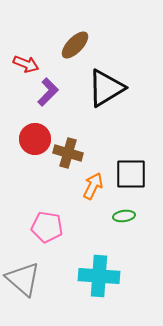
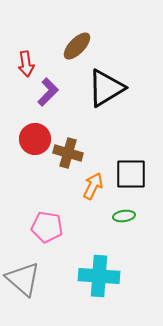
brown ellipse: moved 2 px right, 1 px down
red arrow: rotated 60 degrees clockwise
